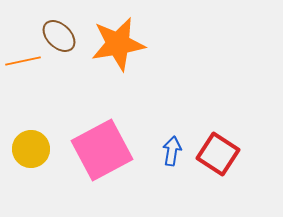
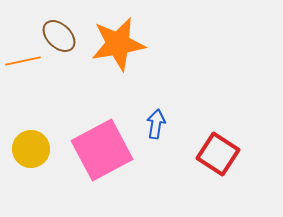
blue arrow: moved 16 px left, 27 px up
